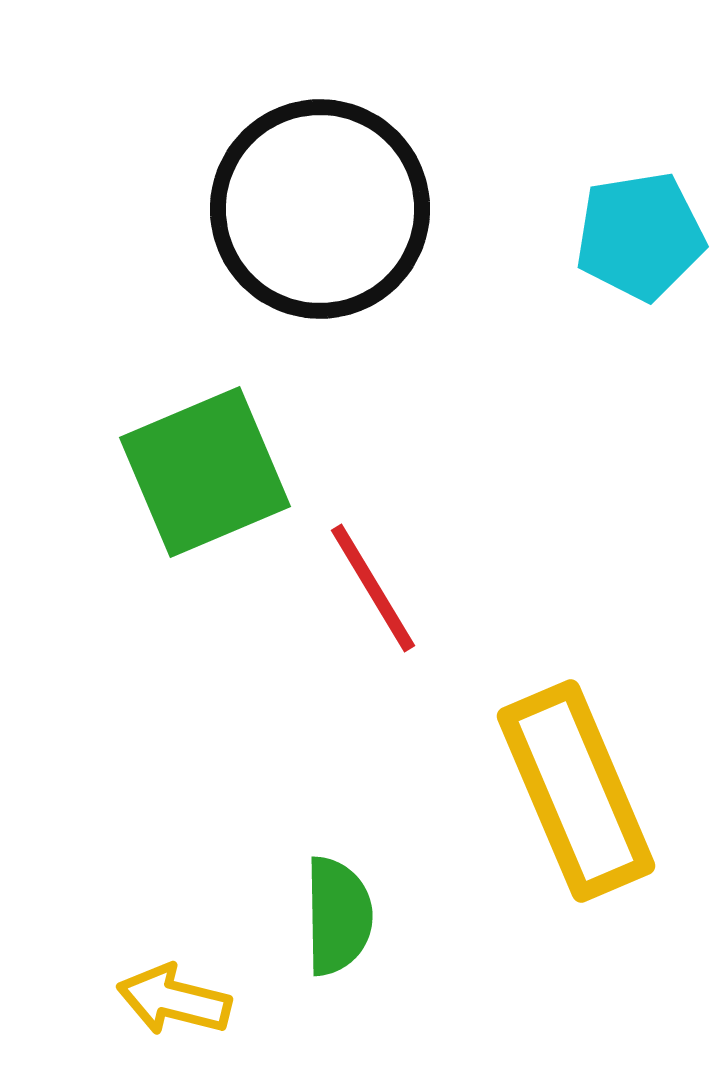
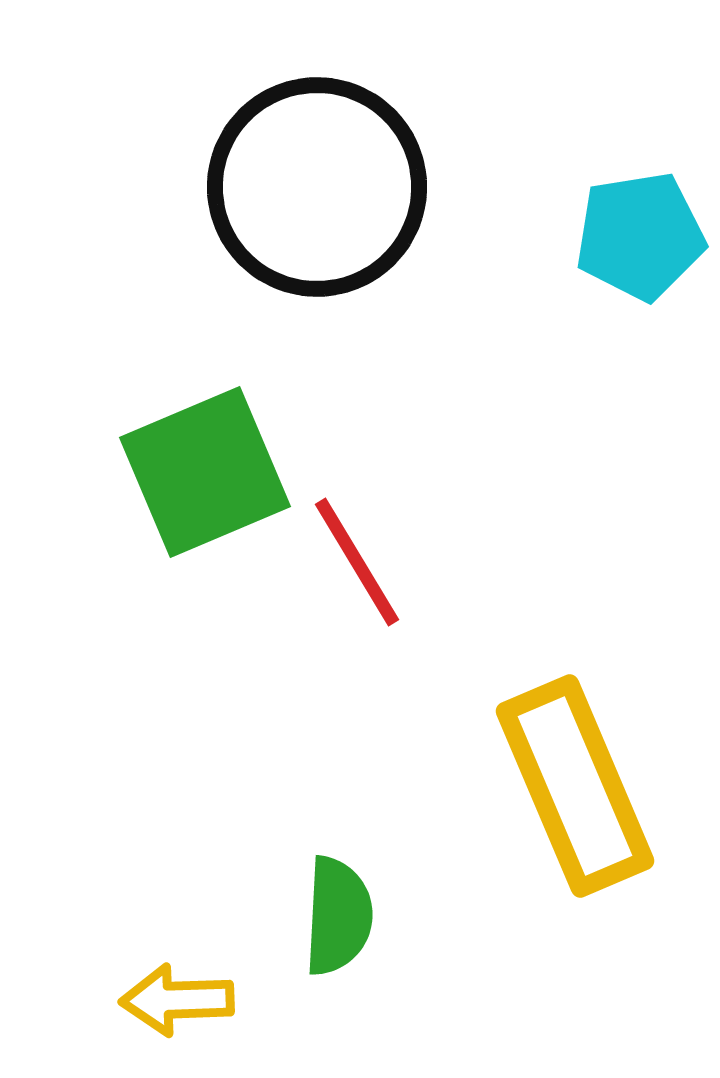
black circle: moved 3 px left, 22 px up
red line: moved 16 px left, 26 px up
yellow rectangle: moved 1 px left, 5 px up
green semicircle: rotated 4 degrees clockwise
yellow arrow: moved 3 px right; rotated 16 degrees counterclockwise
